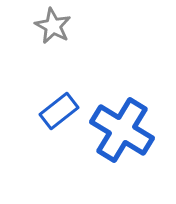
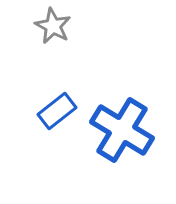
blue rectangle: moved 2 px left
